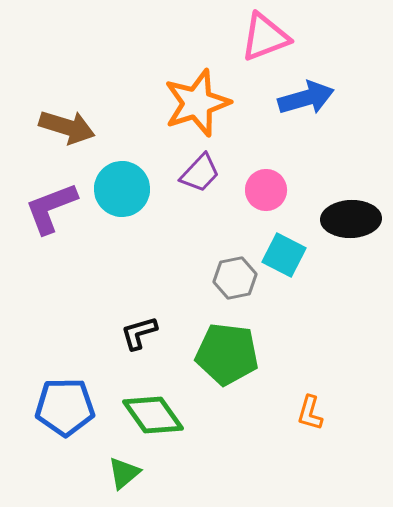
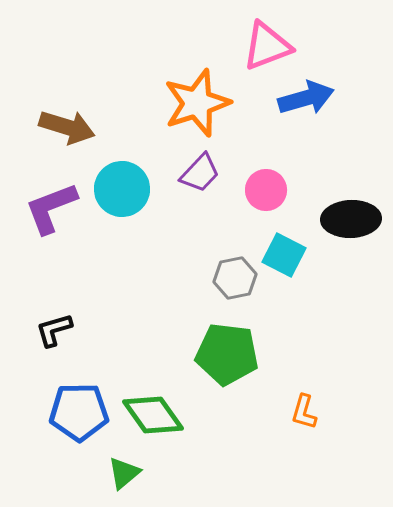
pink triangle: moved 2 px right, 9 px down
black L-shape: moved 85 px left, 3 px up
blue pentagon: moved 14 px right, 5 px down
orange L-shape: moved 6 px left, 1 px up
